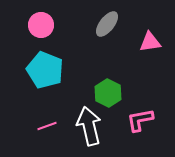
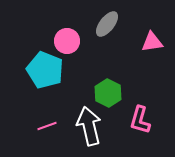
pink circle: moved 26 px right, 16 px down
pink triangle: moved 2 px right
pink L-shape: rotated 64 degrees counterclockwise
